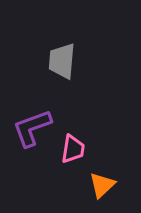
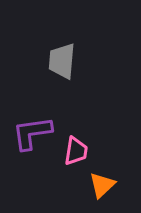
purple L-shape: moved 5 px down; rotated 12 degrees clockwise
pink trapezoid: moved 3 px right, 2 px down
